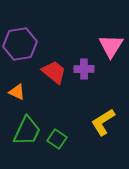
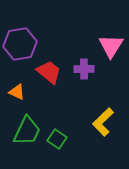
red trapezoid: moved 5 px left
yellow L-shape: rotated 12 degrees counterclockwise
